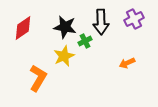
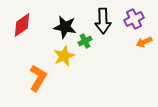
black arrow: moved 2 px right, 1 px up
red diamond: moved 1 px left, 3 px up
orange arrow: moved 17 px right, 21 px up
